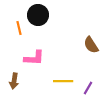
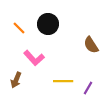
black circle: moved 10 px right, 9 px down
orange line: rotated 32 degrees counterclockwise
pink L-shape: rotated 45 degrees clockwise
brown arrow: moved 2 px right, 1 px up; rotated 14 degrees clockwise
